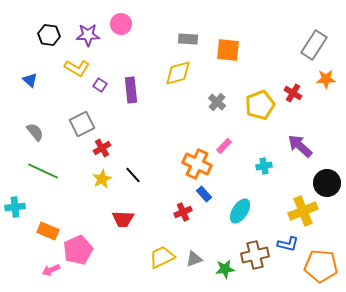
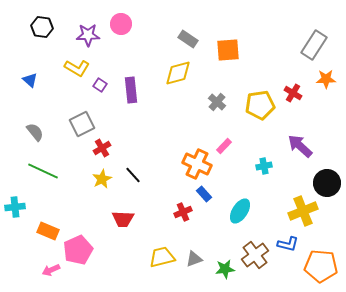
black hexagon at (49, 35): moved 7 px left, 8 px up
gray rectangle at (188, 39): rotated 30 degrees clockwise
orange square at (228, 50): rotated 10 degrees counterclockwise
yellow pentagon at (260, 105): rotated 12 degrees clockwise
brown cross at (255, 255): rotated 24 degrees counterclockwise
yellow trapezoid at (162, 257): rotated 12 degrees clockwise
